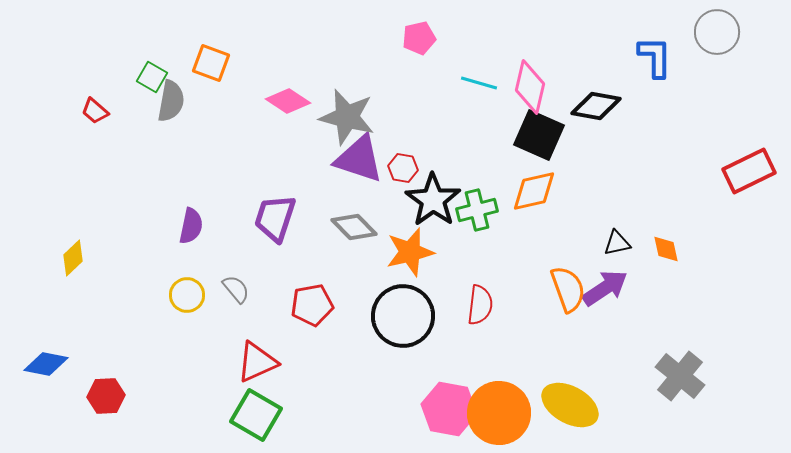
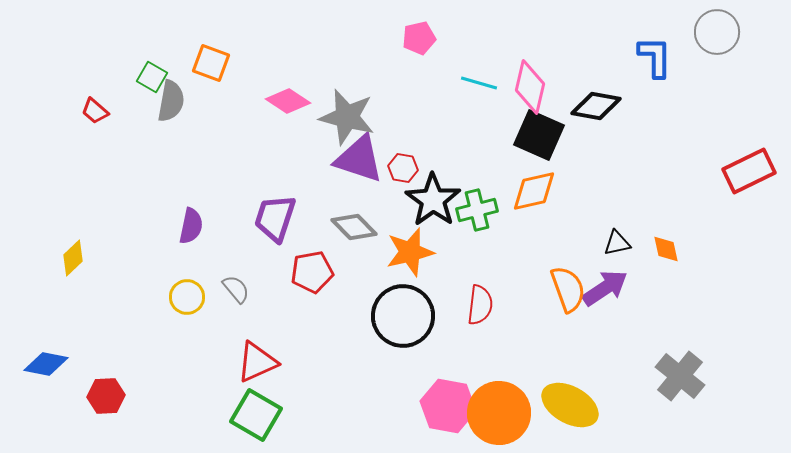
yellow circle at (187, 295): moved 2 px down
red pentagon at (312, 305): moved 33 px up
pink hexagon at (449, 409): moved 1 px left, 3 px up
